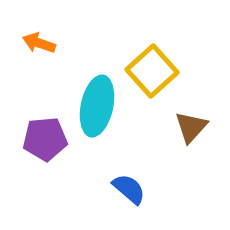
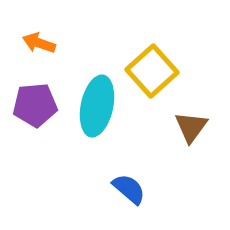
brown triangle: rotated 6 degrees counterclockwise
purple pentagon: moved 10 px left, 34 px up
